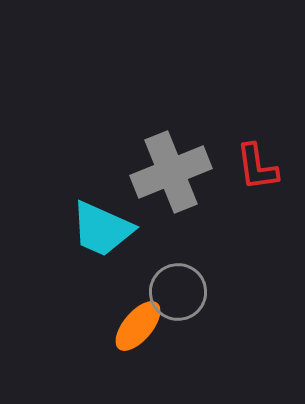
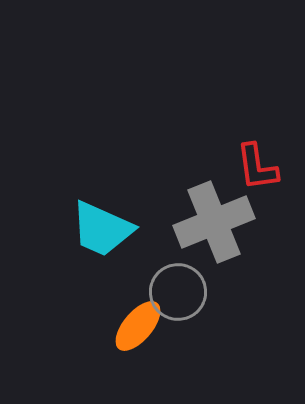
gray cross: moved 43 px right, 50 px down
